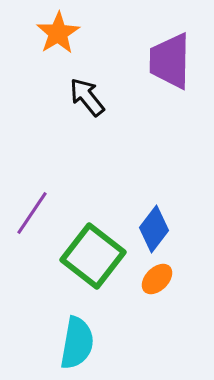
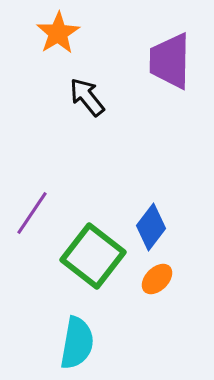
blue diamond: moved 3 px left, 2 px up
